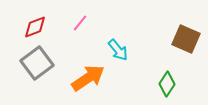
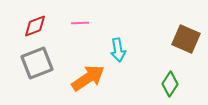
pink line: rotated 48 degrees clockwise
red diamond: moved 1 px up
cyan arrow: rotated 30 degrees clockwise
gray square: rotated 16 degrees clockwise
green diamond: moved 3 px right
